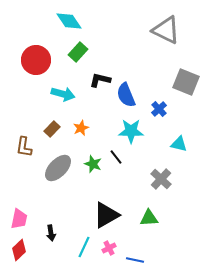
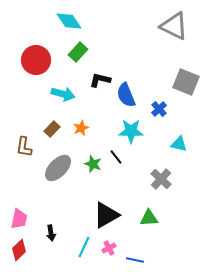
gray triangle: moved 8 px right, 4 px up
